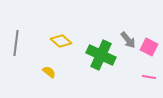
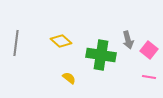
gray arrow: rotated 24 degrees clockwise
pink square: moved 3 px down; rotated 12 degrees clockwise
green cross: rotated 16 degrees counterclockwise
yellow semicircle: moved 20 px right, 6 px down
